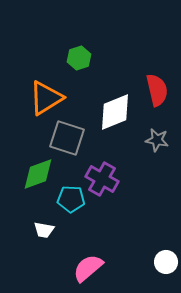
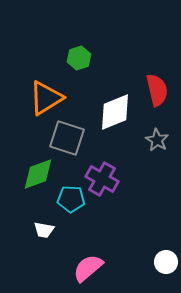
gray star: rotated 20 degrees clockwise
